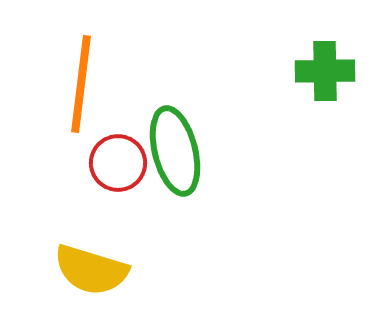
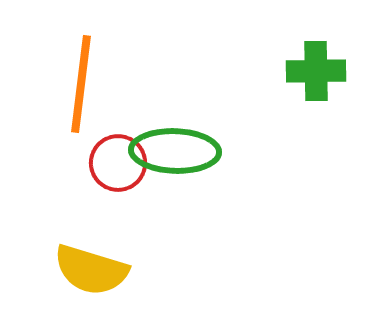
green cross: moved 9 px left
green ellipse: rotated 74 degrees counterclockwise
